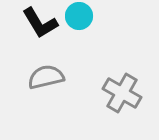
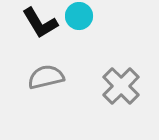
gray cross: moved 1 px left, 7 px up; rotated 15 degrees clockwise
